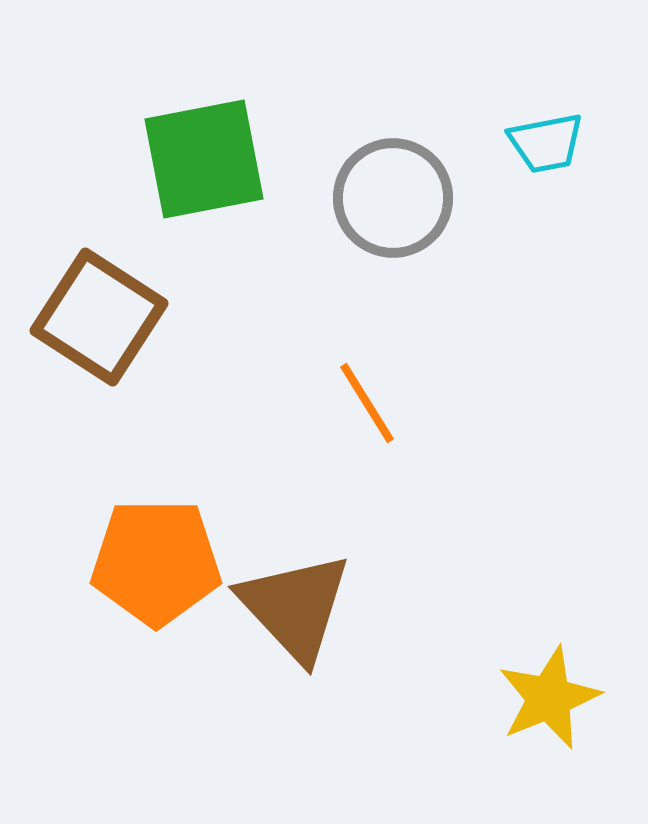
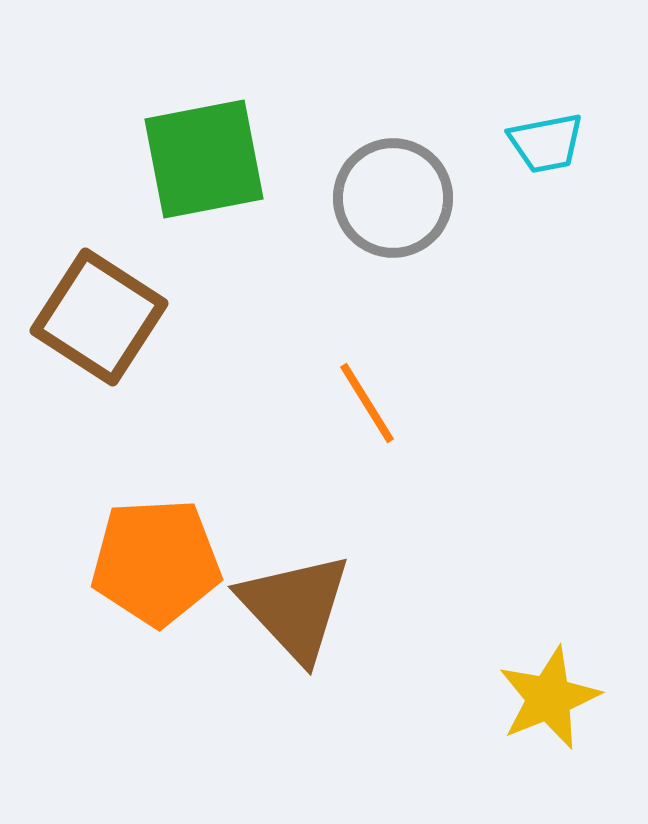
orange pentagon: rotated 3 degrees counterclockwise
